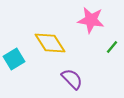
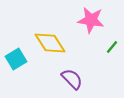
cyan square: moved 2 px right
